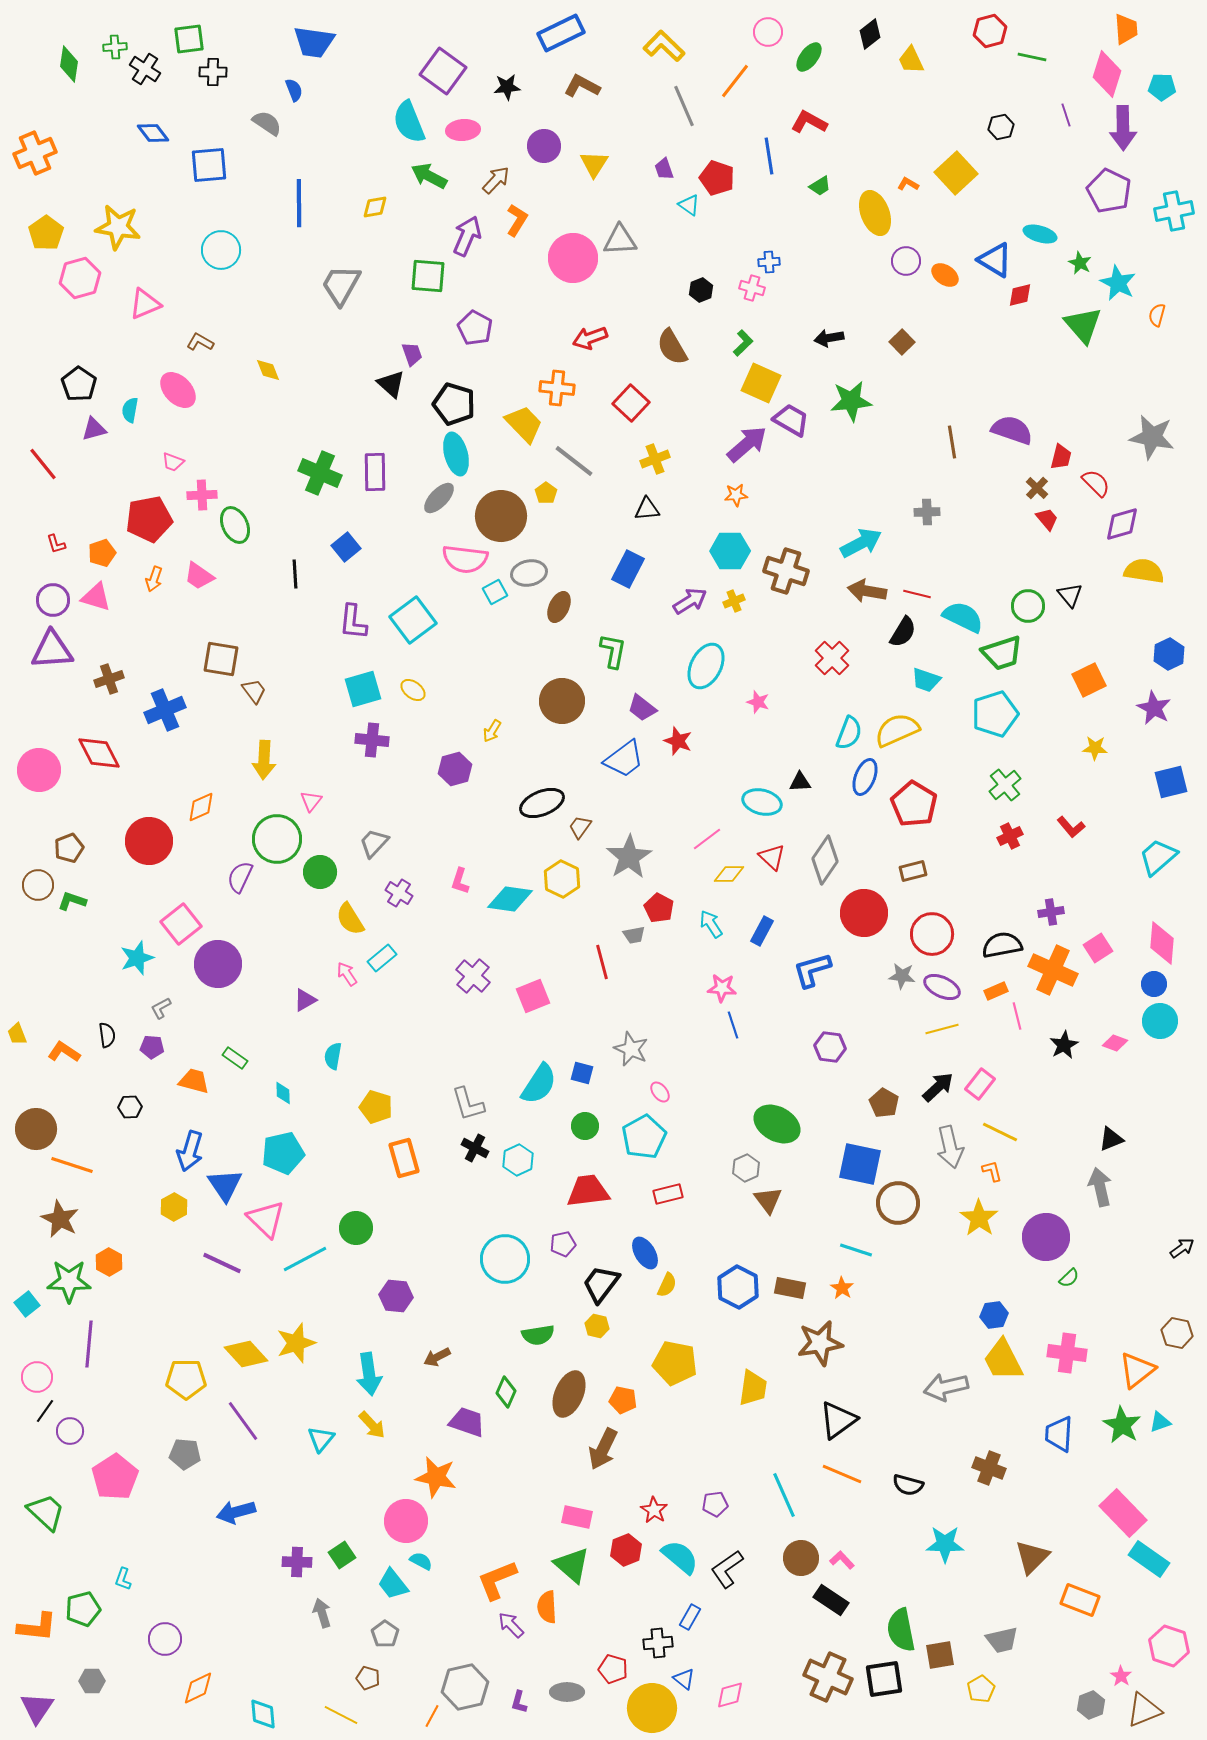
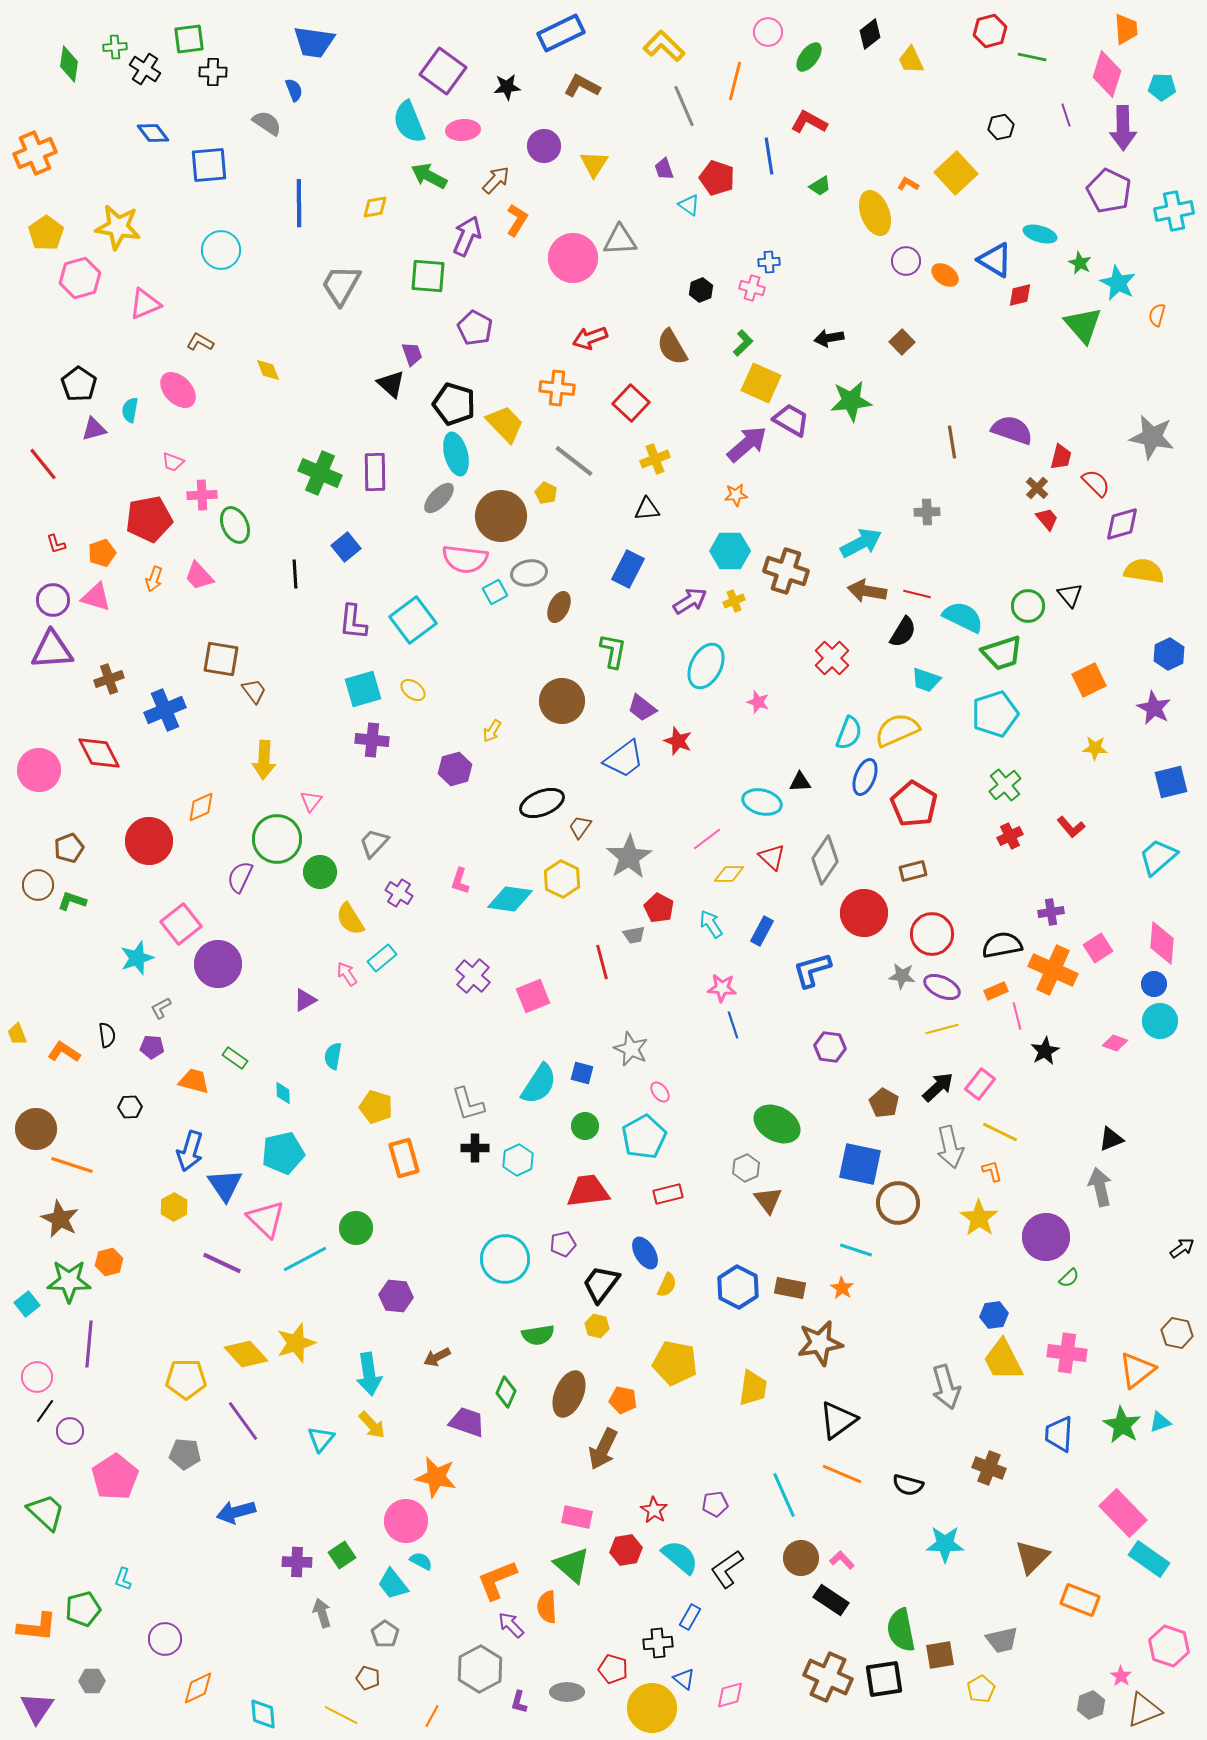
orange line at (735, 81): rotated 24 degrees counterclockwise
yellow trapezoid at (524, 424): moved 19 px left
yellow pentagon at (546, 493): rotated 10 degrees counterclockwise
pink trapezoid at (199, 576): rotated 12 degrees clockwise
black star at (1064, 1045): moved 19 px left, 6 px down
black cross at (475, 1148): rotated 28 degrees counterclockwise
orange hexagon at (109, 1262): rotated 16 degrees clockwise
gray arrow at (946, 1387): rotated 93 degrees counterclockwise
red hexagon at (626, 1550): rotated 12 degrees clockwise
gray hexagon at (465, 1687): moved 15 px right, 18 px up; rotated 15 degrees counterclockwise
